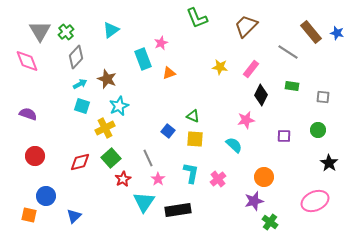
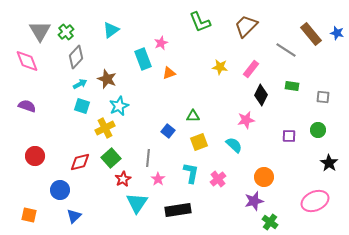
green L-shape at (197, 18): moved 3 px right, 4 px down
brown rectangle at (311, 32): moved 2 px down
gray line at (288, 52): moved 2 px left, 2 px up
purple semicircle at (28, 114): moved 1 px left, 8 px up
green triangle at (193, 116): rotated 24 degrees counterclockwise
purple square at (284, 136): moved 5 px right
yellow square at (195, 139): moved 4 px right, 3 px down; rotated 24 degrees counterclockwise
gray line at (148, 158): rotated 30 degrees clockwise
blue circle at (46, 196): moved 14 px right, 6 px up
cyan triangle at (144, 202): moved 7 px left, 1 px down
